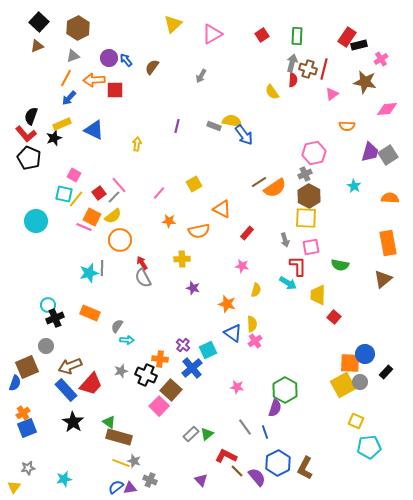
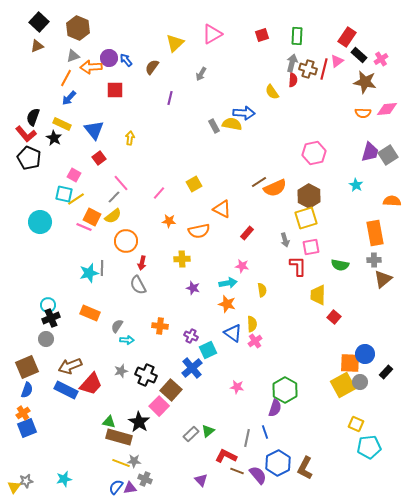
yellow triangle at (173, 24): moved 2 px right, 19 px down
brown hexagon at (78, 28): rotated 10 degrees counterclockwise
red square at (262, 35): rotated 16 degrees clockwise
black rectangle at (359, 45): moved 10 px down; rotated 56 degrees clockwise
gray arrow at (201, 76): moved 2 px up
orange arrow at (94, 80): moved 3 px left, 13 px up
pink triangle at (332, 94): moved 5 px right, 33 px up
black semicircle at (31, 116): moved 2 px right, 1 px down
yellow semicircle at (232, 121): moved 3 px down
yellow rectangle at (62, 124): rotated 48 degrees clockwise
purple line at (177, 126): moved 7 px left, 28 px up
gray rectangle at (214, 126): rotated 40 degrees clockwise
orange semicircle at (347, 126): moved 16 px right, 13 px up
blue triangle at (94, 130): rotated 25 degrees clockwise
blue arrow at (244, 135): moved 22 px up; rotated 50 degrees counterclockwise
black star at (54, 138): rotated 21 degrees counterclockwise
yellow arrow at (137, 144): moved 7 px left, 6 px up
gray cross at (305, 174): moved 69 px right, 86 px down; rotated 24 degrees clockwise
pink line at (119, 185): moved 2 px right, 2 px up
cyan star at (354, 186): moved 2 px right, 1 px up
orange semicircle at (275, 188): rotated 10 degrees clockwise
red square at (99, 193): moved 35 px up
orange semicircle at (390, 198): moved 2 px right, 3 px down
yellow line at (76, 199): rotated 18 degrees clockwise
yellow square at (306, 218): rotated 20 degrees counterclockwise
cyan circle at (36, 221): moved 4 px right, 1 px down
orange circle at (120, 240): moved 6 px right, 1 px down
orange rectangle at (388, 243): moved 13 px left, 10 px up
red arrow at (142, 263): rotated 136 degrees counterclockwise
gray semicircle at (143, 278): moved 5 px left, 7 px down
cyan arrow at (288, 283): moved 60 px left; rotated 42 degrees counterclockwise
yellow semicircle at (256, 290): moved 6 px right; rotated 24 degrees counterclockwise
black cross at (55, 318): moved 4 px left
purple cross at (183, 345): moved 8 px right, 9 px up; rotated 16 degrees counterclockwise
gray circle at (46, 346): moved 7 px up
orange cross at (160, 359): moved 33 px up
blue semicircle at (15, 383): moved 12 px right, 7 px down
blue rectangle at (66, 390): rotated 20 degrees counterclockwise
yellow square at (356, 421): moved 3 px down
black star at (73, 422): moved 66 px right
green triangle at (109, 422): rotated 24 degrees counterclockwise
gray line at (245, 427): moved 2 px right, 11 px down; rotated 48 degrees clockwise
green triangle at (207, 434): moved 1 px right, 3 px up
gray star at (134, 461): rotated 16 degrees counterclockwise
gray star at (28, 468): moved 2 px left, 13 px down
brown line at (237, 471): rotated 24 degrees counterclockwise
purple semicircle at (257, 477): moved 1 px right, 2 px up
gray cross at (150, 480): moved 5 px left, 1 px up
blue semicircle at (116, 487): rotated 14 degrees counterclockwise
